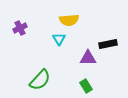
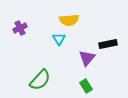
purple triangle: moved 1 px left; rotated 48 degrees counterclockwise
